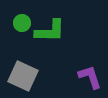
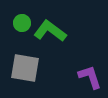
green L-shape: rotated 144 degrees counterclockwise
gray square: moved 2 px right, 8 px up; rotated 16 degrees counterclockwise
